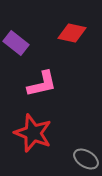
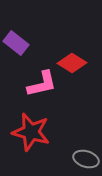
red diamond: moved 30 px down; rotated 20 degrees clockwise
red star: moved 2 px left, 1 px up; rotated 6 degrees counterclockwise
gray ellipse: rotated 15 degrees counterclockwise
